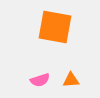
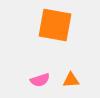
orange square: moved 2 px up
